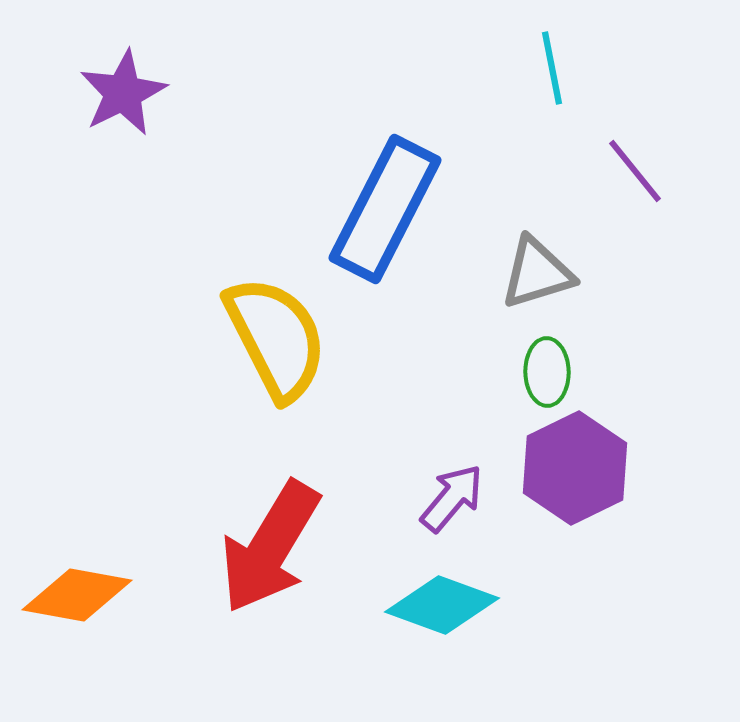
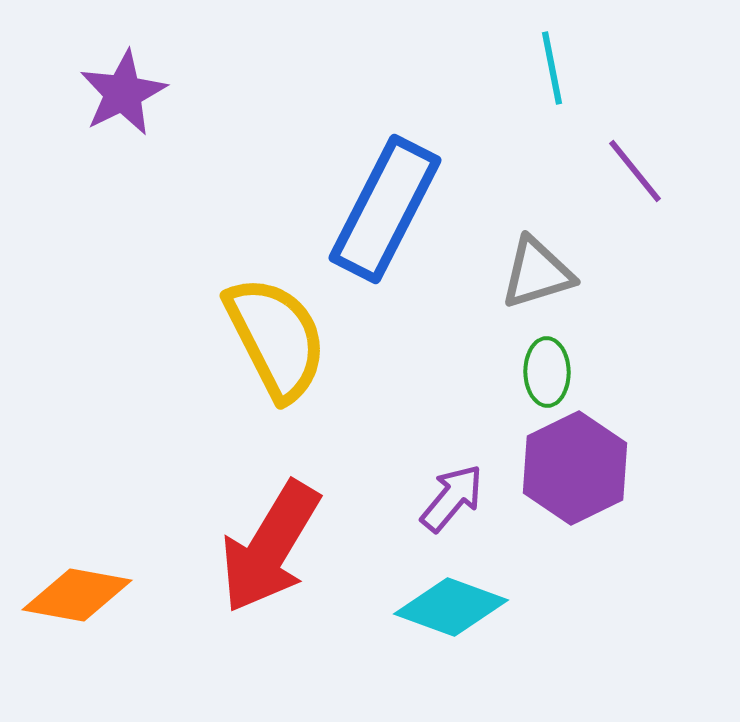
cyan diamond: moved 9 px right, 2 px down
